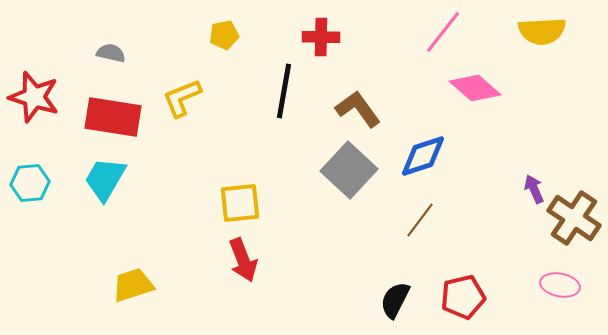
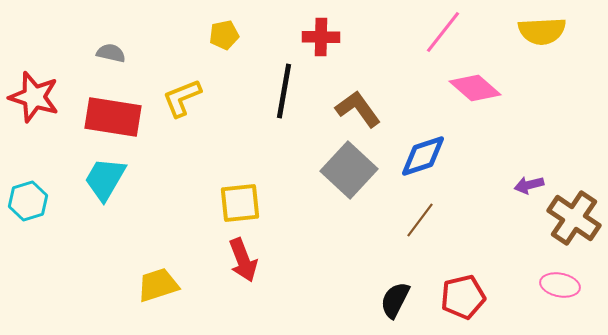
cyan hexagon: moved 2 px left, 18 px down; rotated 12 degrees counterclockwise
purple arrow: moved 5 px left, 4 px up; rotated 80 degrees counterclockwise
yellow trapezoid: moved 25 px right
